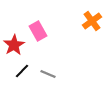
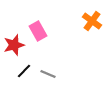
orange cross: rotated 18 degrees counterclockwise
red star: rotated 15 degrees clockwise
black line: moved 2 px right
